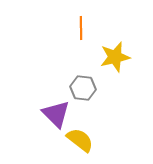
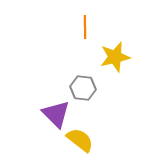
orange line: moved 4 px right, 1 px up
